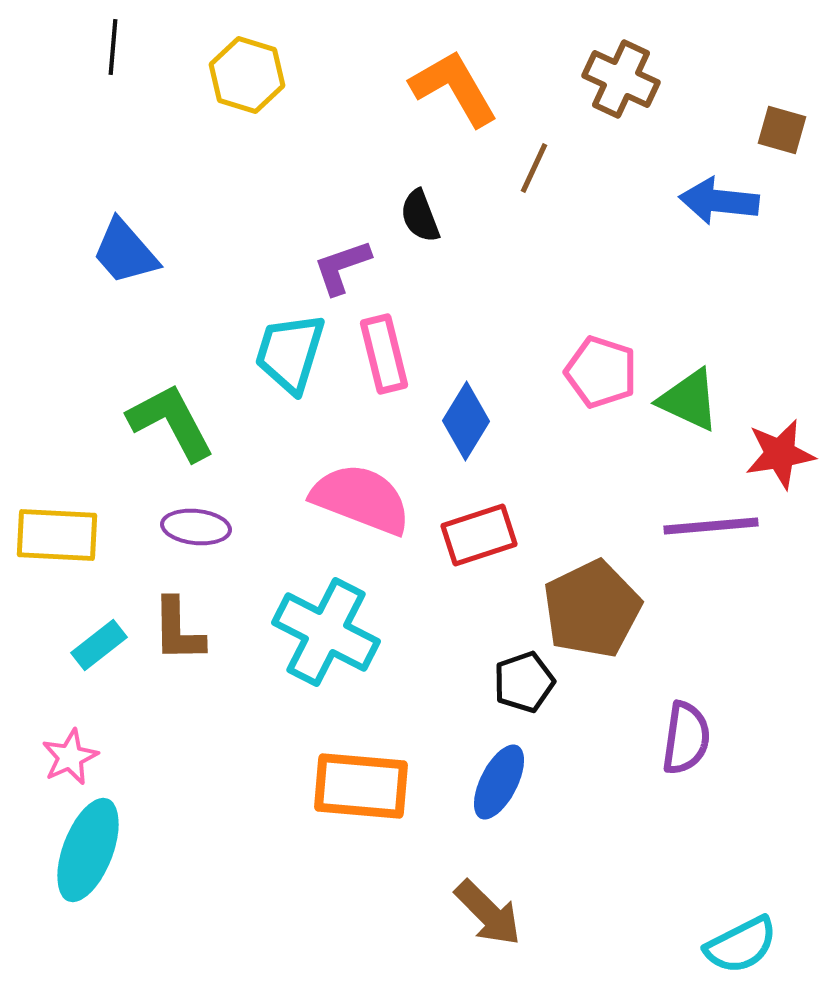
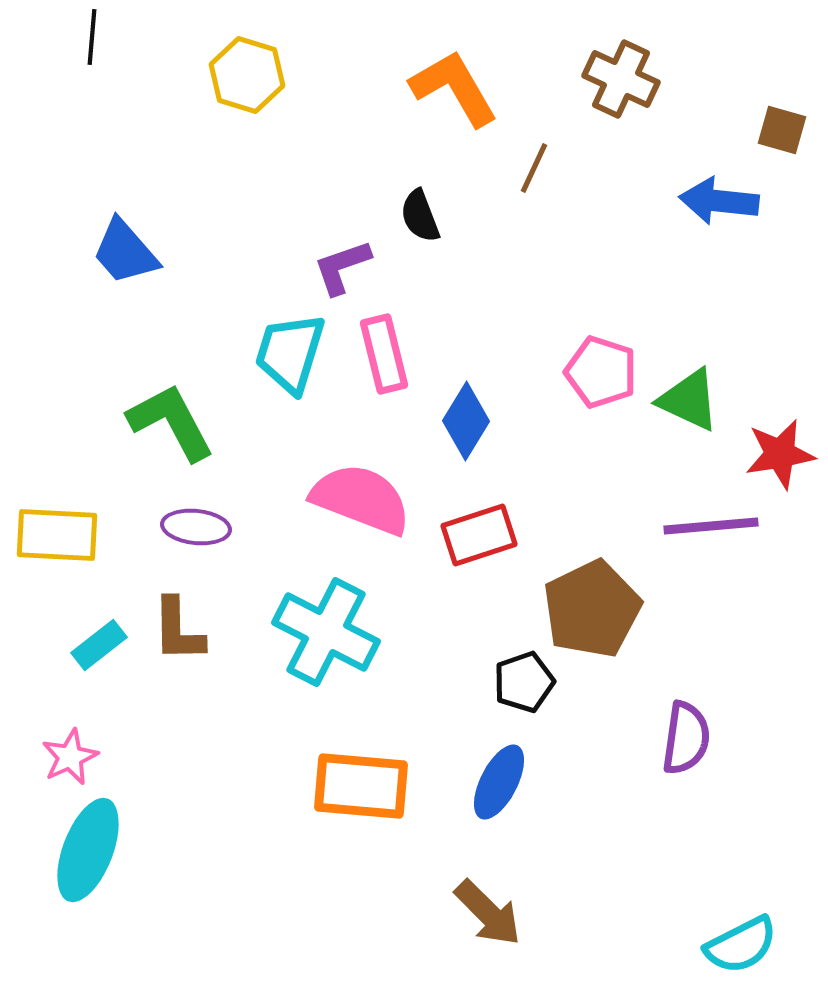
black line: moved 21 px left, 10 px up
